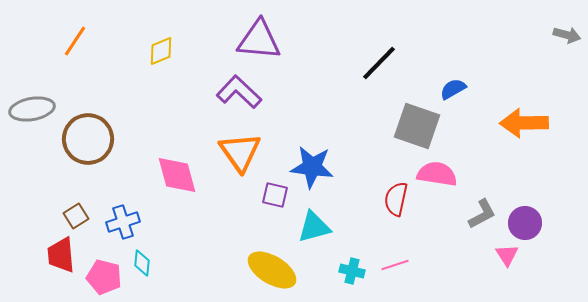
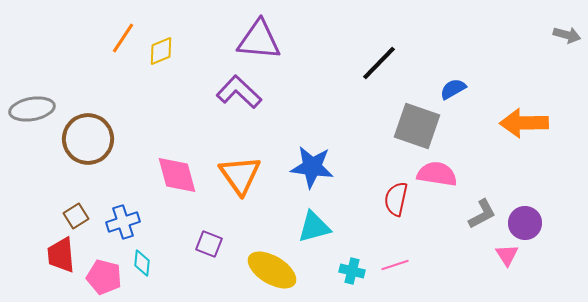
orange line: moved 48 px right, 3 px up
orange triangle: moved 23 px down
purple square: moved 66 px left, 49 px down; rotated 8 degrees clockwise
